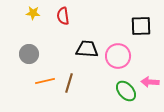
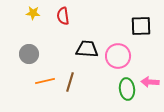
brown line: moved 1 px right, 1 px up
green ellipse: moved 1 px right, 2 px up; rotated 35 degrees clockwise
